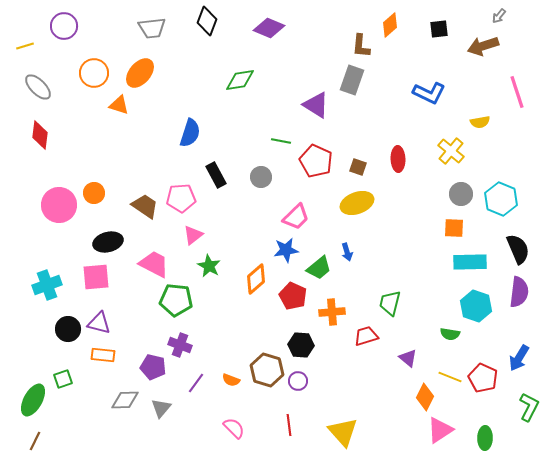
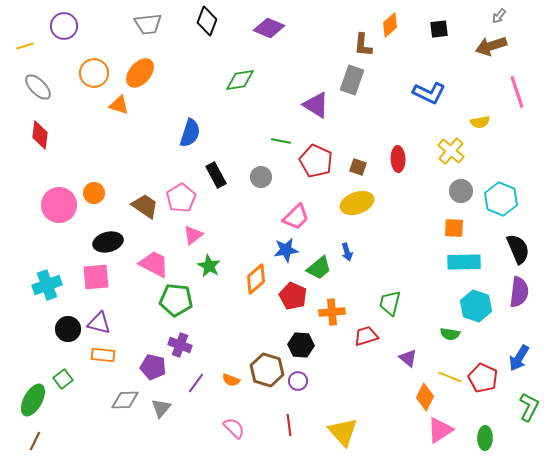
gray trapezoid at (152, 28): moved 4 px left, 4 px up
brown L-shape at (361, 46): moved 2 px right, 1 px up
brown arrow at (483, 46): moved 8 px right
gray circle at (461, 194): moved 3 px up
pink pentagon at (181, 198): rotated 28 degrees counterclockwise
cyan rectangle at (470, 262): moved 6 px left
green square at (63, 379): rotated 18 degrees counterclockwise
